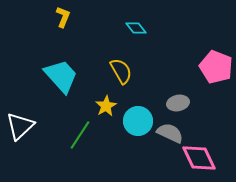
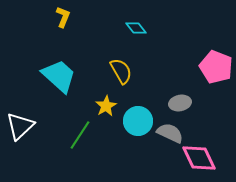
cyan trapezoid: moved 2 px left; rotated 6 degrees counterclockwise
gray ellipse: moved 2 px right
